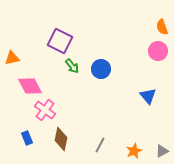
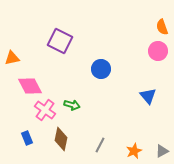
green arrow: moved 39 px down; rotated 35 degrees counterclockwise
